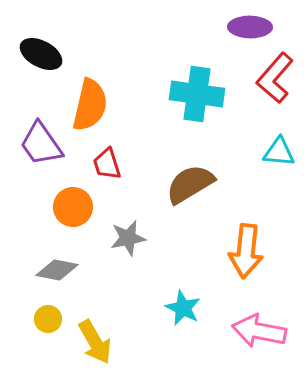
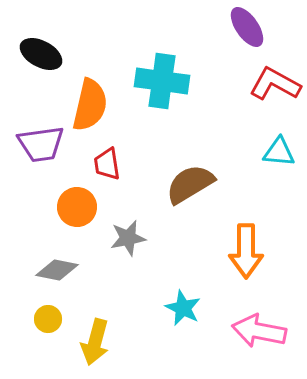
purple ellipse: moved 3 px left; rotated 54 degrees clockwise
red L-shape: moved 6 px down; rotated 78 degrees clockwise
cyan cross: moved 35 px left, 13 px up
purple trapezoid: rotated 63 degrees counterclockwise
red trapezoid: rotated 8 degrees clockwise
orange circle: moved 4 px right
orange arrow: rotated 6 degrees counterclockwise
yellow arrow: rotated 45 degrees clockwise
